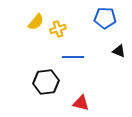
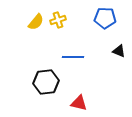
yellow cross: moved 9 px up
red triangle: moved 2 px left
